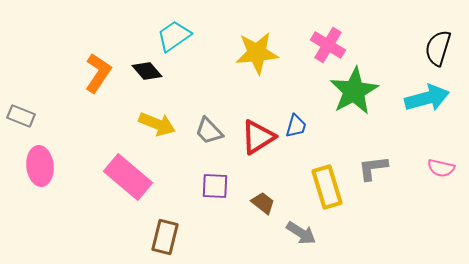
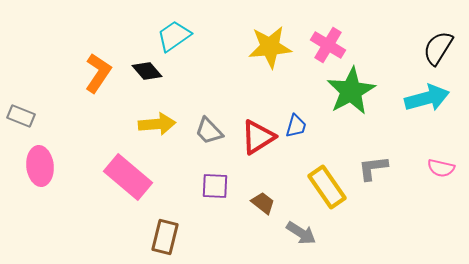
black semicircle: rotated 15 degrees clockwise
yellow star: moved 13 px right, 6 px up
green star: moved 3 px left
yellow arrow: rotated 27 degrees counterclockwise
yellow rectangle: rotated 18 degrees counterclockwise
